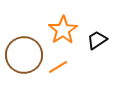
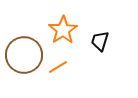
black trapezoid: moved 3 px right, 1 px down; rotated 40 degrees counterclockwise
